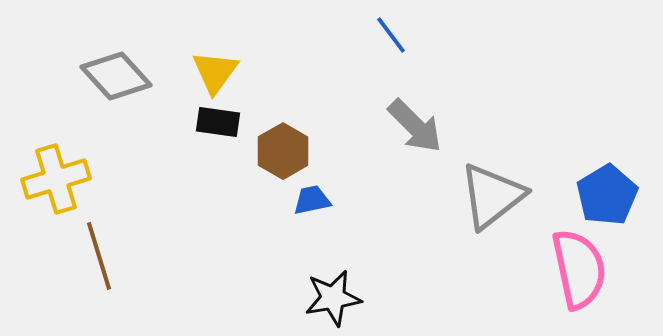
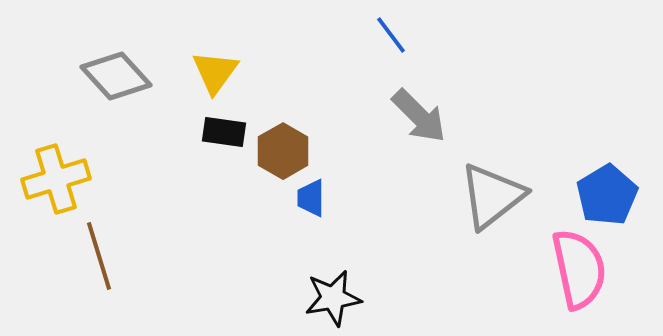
black rectangle: moved 6 px right, 10 px down
gray arrow: moved 4 px right, 10 px up
blue trapezoid: moved 1 px left, 2 px up; rotated 78 degrees counterclockwise
